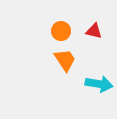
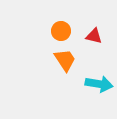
red triangle: moved 5 px down
